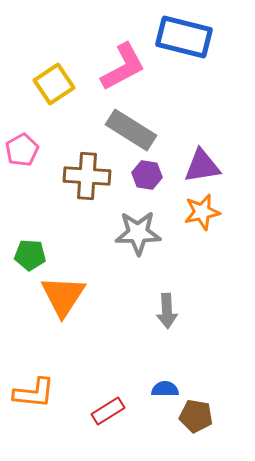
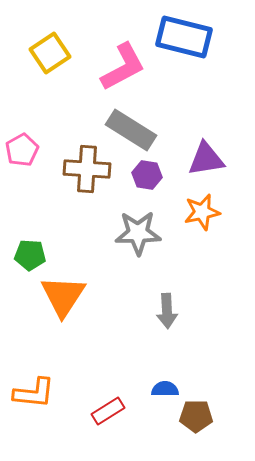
yellow square: moved 4 px left, 31 px up
purple triangle: moved 4 px right, 7 px up
brown cross: moved 7 px up
brown pentagon: rotated 8 degrees counterclockwise
